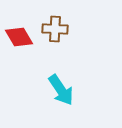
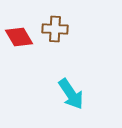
cyan arrow: moved 10 px right, 4 px down
